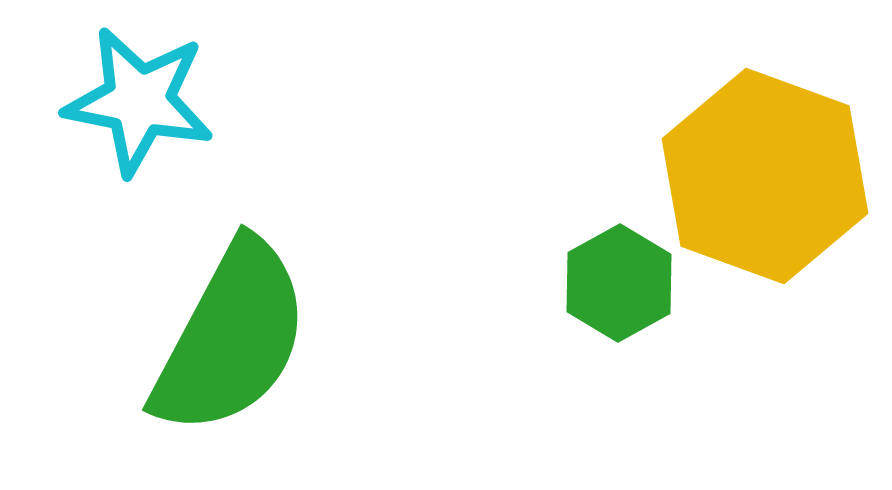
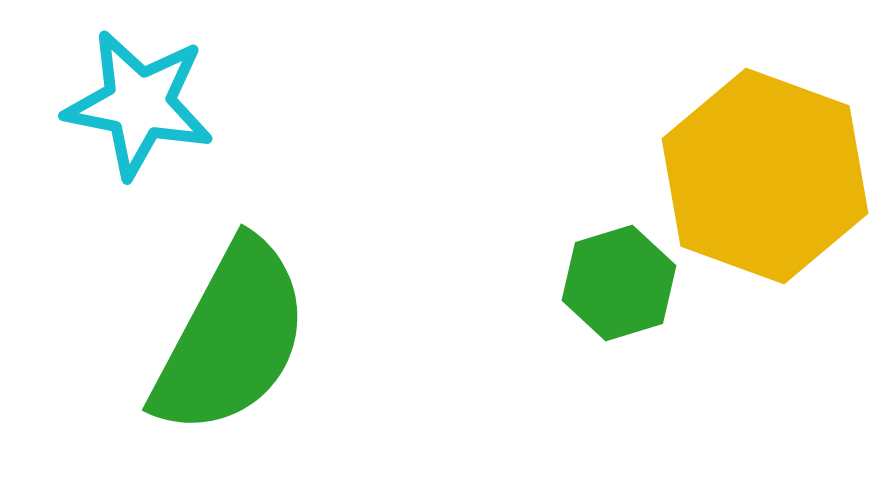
cyan star: moved 3 px down
green hexagon: rotated 12 degrees clockwise
